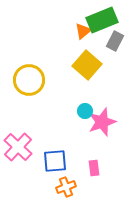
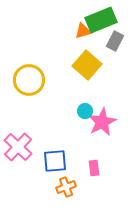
green rectangle: moved 1 px left
orange triangle: rotated 24 degrees clockwise
pink star: rotated 8 degrees counterclockwise
